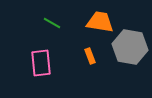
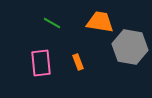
orange rectangle: moved 12 px left, 6 px down
